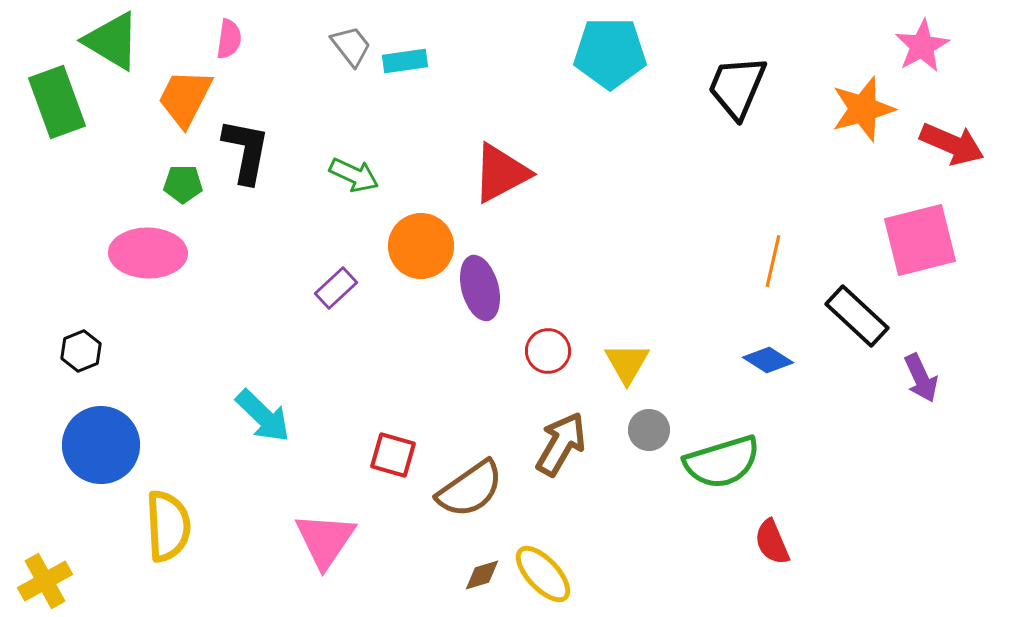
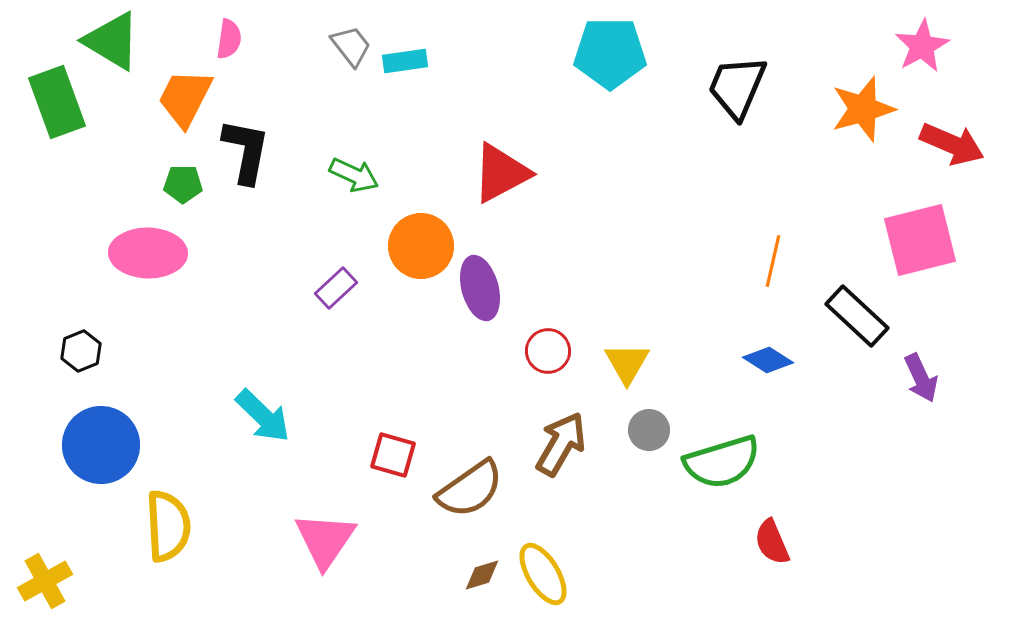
yellow ellipse: rotated 12 degrees clockwise
